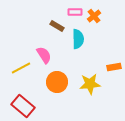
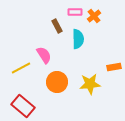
brown rectangle: rotated 32 degrees clockwise
